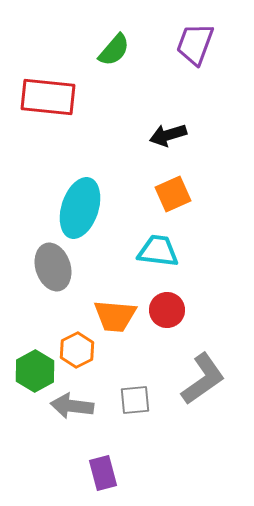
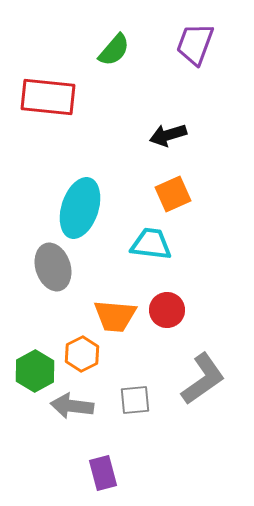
cyan trapezoid: moved 7 px left, 7 px up
orange hexagon: moved 5 px right, 4 px down
